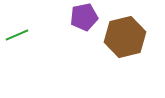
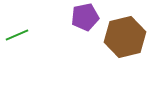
purple pentagon: moved 1 px right
